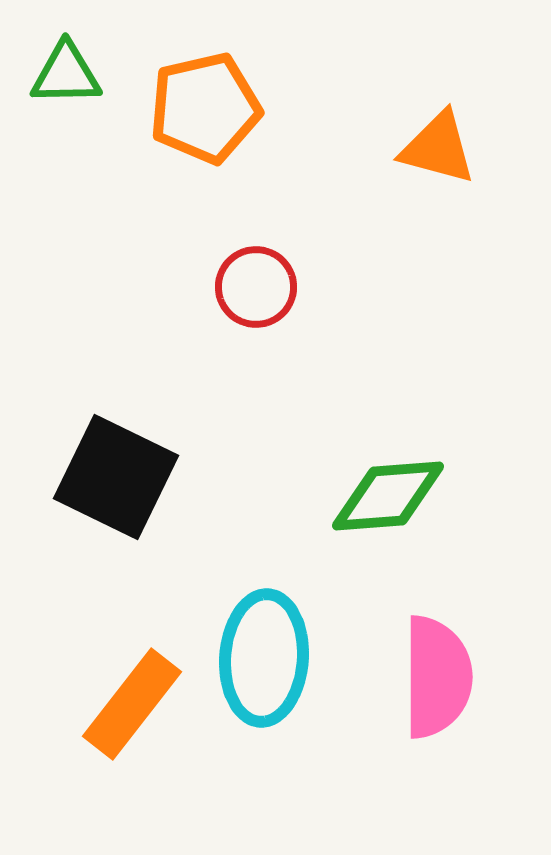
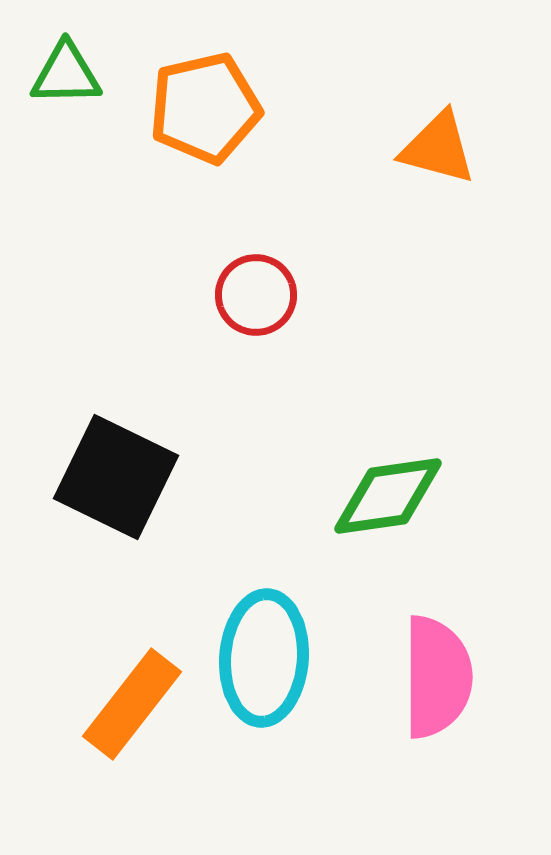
red circle: moved 8 px down
green diamond: rotated 4 degrees counterclockwise
